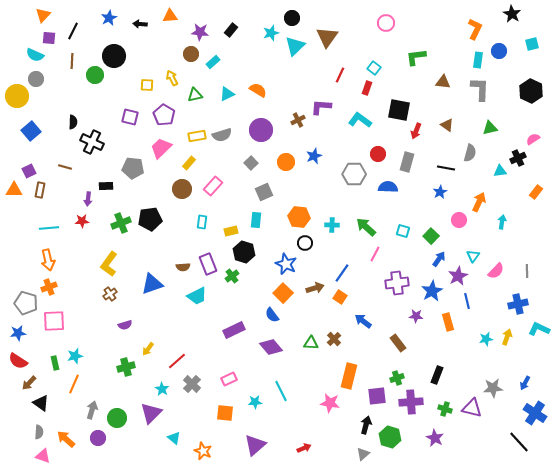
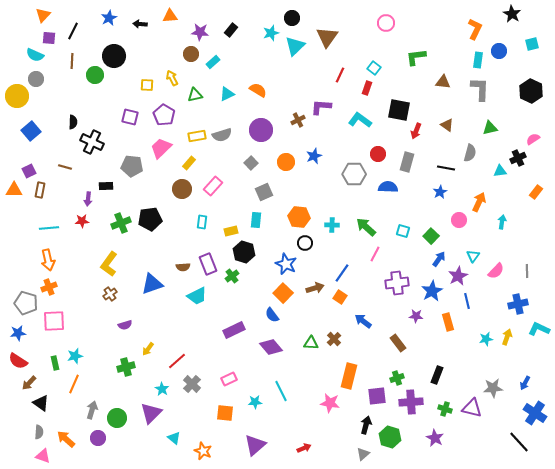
gray pentagon at (133, 168): moved 1 px left, 2 px up
